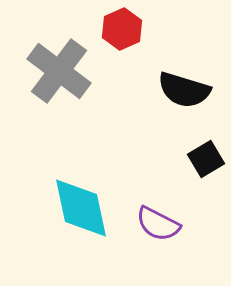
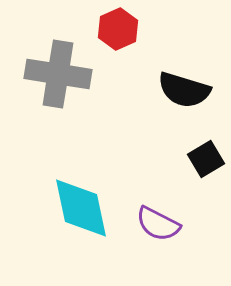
red hexagon: moved 4 px left
gray cross: moved 1 px left, 3 px down; rotated 28 degrees counterclockwise
